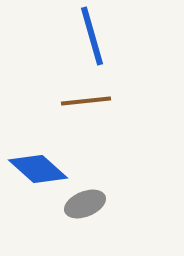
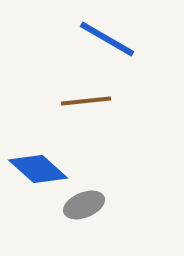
blue line: moved 15 px right, 3 px down; rotated 44 degrees counterclockwise
gray ellipse: moved 1 px left, 1 px down
